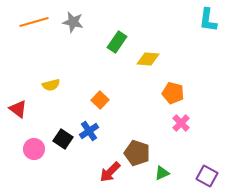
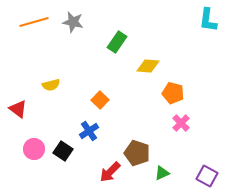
yellow diamond: moved 7 px down
black square: moved 12 px down
